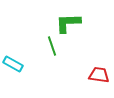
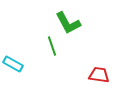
green L-shape: rotated 116 degrees counterclockwise
